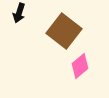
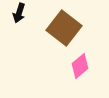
brown square: moved 3 px up
